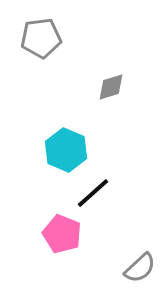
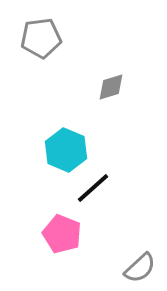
black line: moved 5 px up
